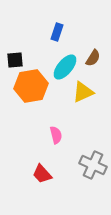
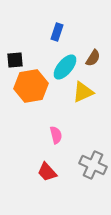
red trapezoid: moved 5 px right, 2 px up
